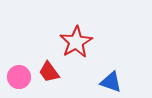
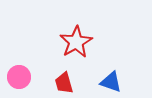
red trapezoid: moved 15 px right, 11 px down; rotated 20 degrees clockwise
